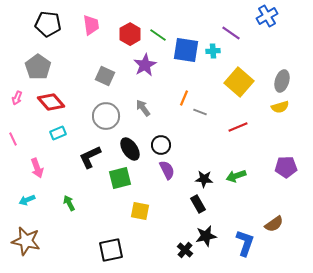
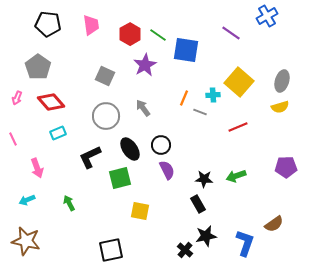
cyan cross at (213, 51): moved 44 px down
